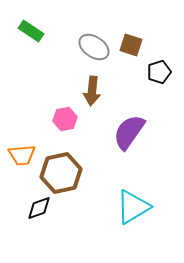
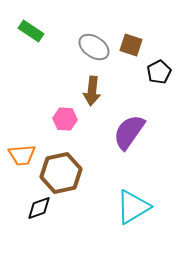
black pentagon: rotated 10 degrees counterclockwise
pink hexagon: rotated 15 degrees clockwise
